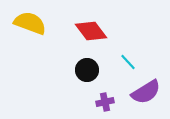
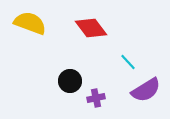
red diamond: moved 3 px up
black circle: moved 17 px left, 11 px down
purple semicircle: moved 2 px up
purple cross: moved 9 px left, 4 px up
